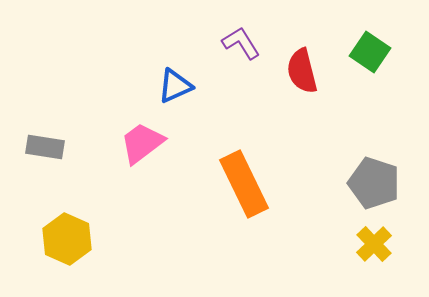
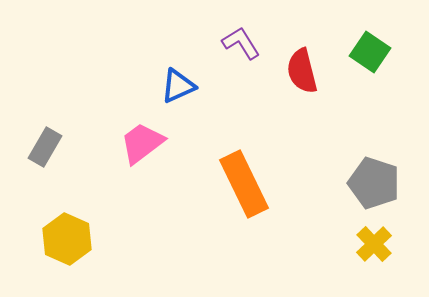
blue triangle: moved 3 px right
gray rectangle: rotated 69 degrees counterclockwise
